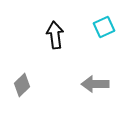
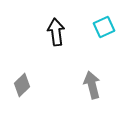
black arrow: moved 1 px right, 3 px up
gray arrow: moved 3 px left, 1 px down; rotated 76 degrees clockwise
